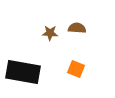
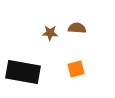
orange square: rotated 36 degrees counterclockwise
